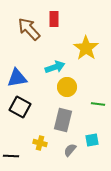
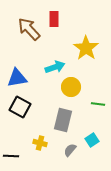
yellow circle: moved 4 px right
cyan square: rotated 24 degrees counterclockwise
